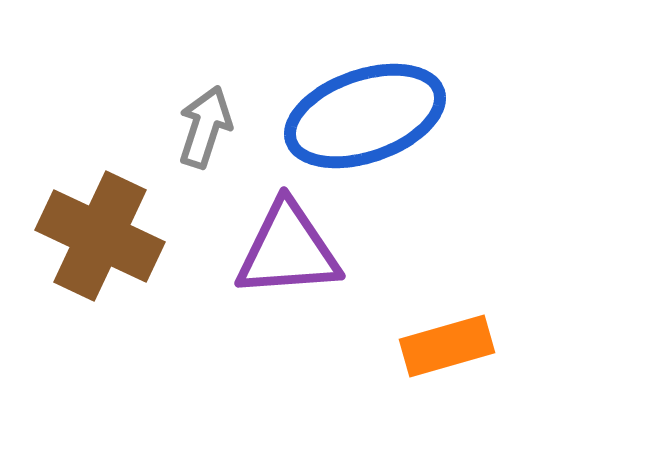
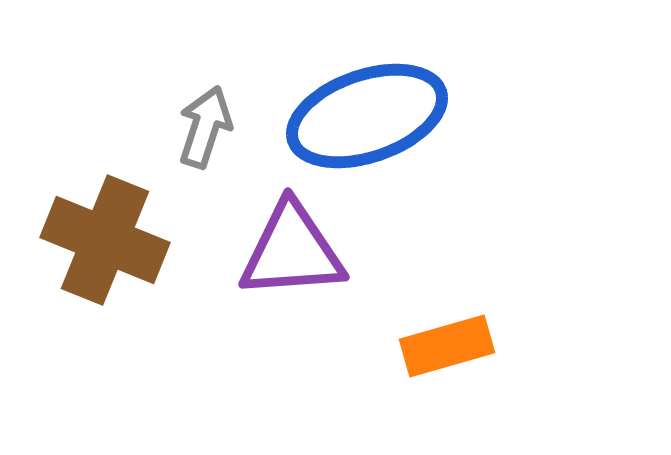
blue ellipse: moved 2 px right
brown cross: moved 5 px right, 4 px down; rotated 3 degrees counterclockwise
purple triangle: moved 4 px right, 1 px down
